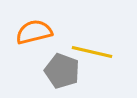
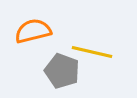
orange semicircle: moved 1 px left, 1 px up
